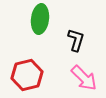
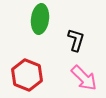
red hexagon: rotated 24 degrees counterclockwise
